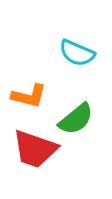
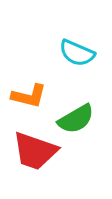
green semicircle: rotated 9 degrees clockwise
red trapezoid: moved 2 px down
